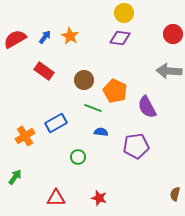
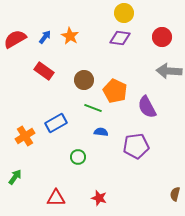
red circle: moved 11 px left, 3 px down
